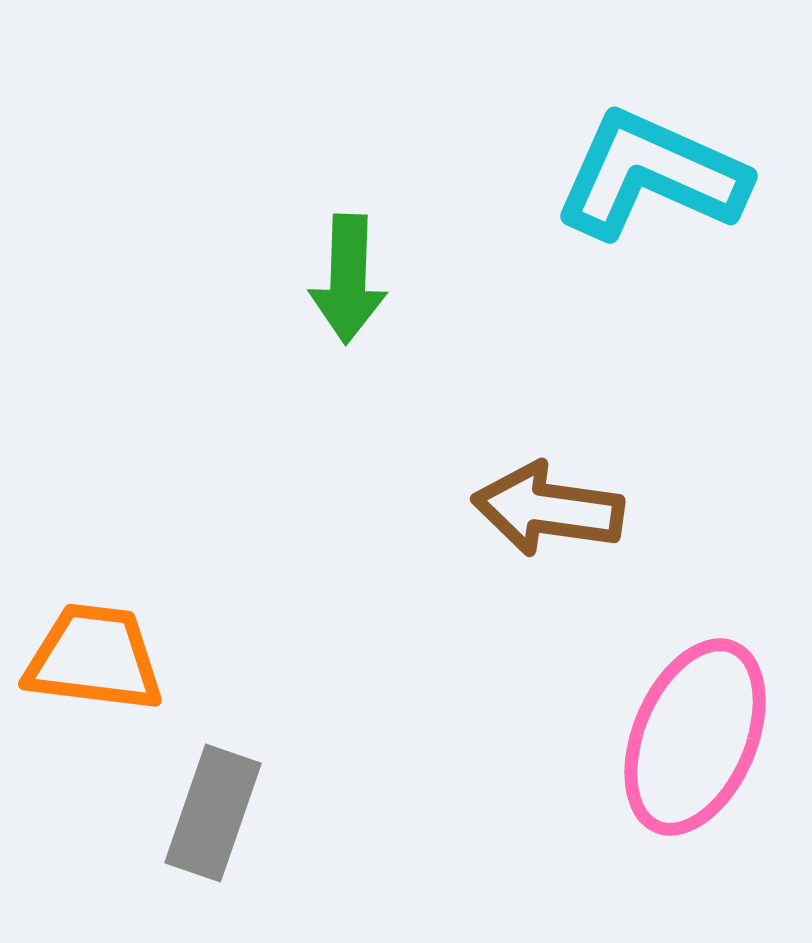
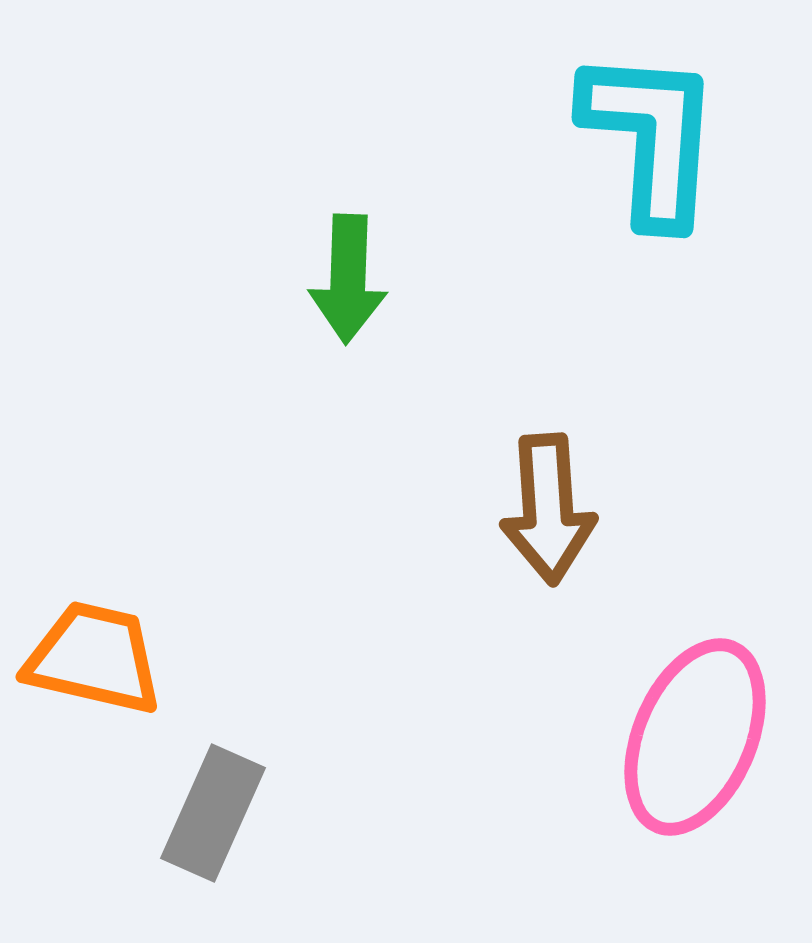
cyan L-shape: moved 38 px up; rotated 70 degrees clockwise
brown arrow: rotated 102 degrees counterclockwise
orange trapezoid: rotated 6 degrees clockwise
gray rectangle: rotated 5 degrees clockwise
